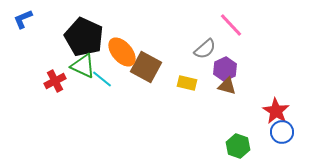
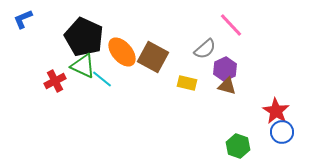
brown square: moved 7 px right, 10 px up
